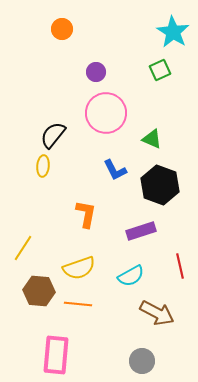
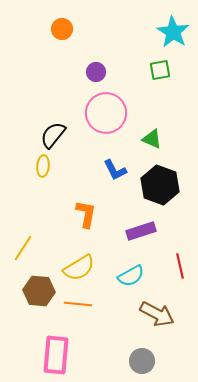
green square: rotated 15 degrees clockwise
yellow semicircle: rotated 12 degrees counterclockwise
brown arrow: moved 1 px down
